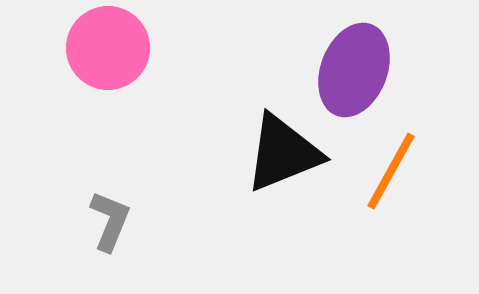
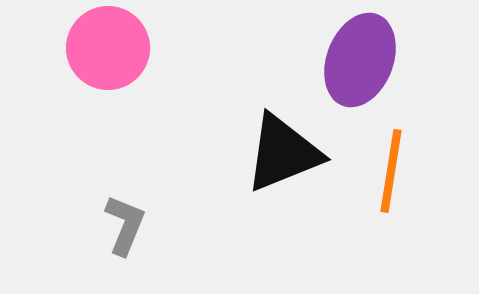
purple ellipse: moved 6 px right, 10 px up
orange line: rotated 20 degrees counterclockwise
gray L-shape: moved 15 px right, 4 px down
